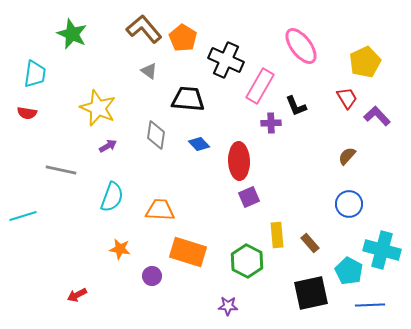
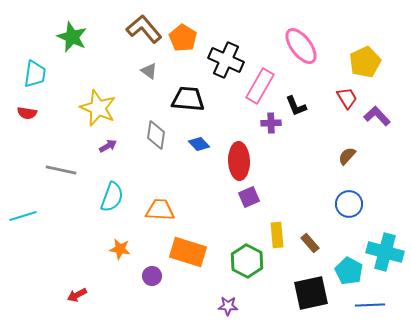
green star: moved 3 px down
cyan cross: moved 3 px right, 2 px down
